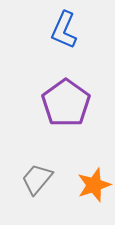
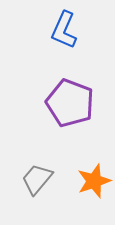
purple pentagon: moved 4 px right; rotated 15 degrees counterclockwise
orange star: moved 4 px up
